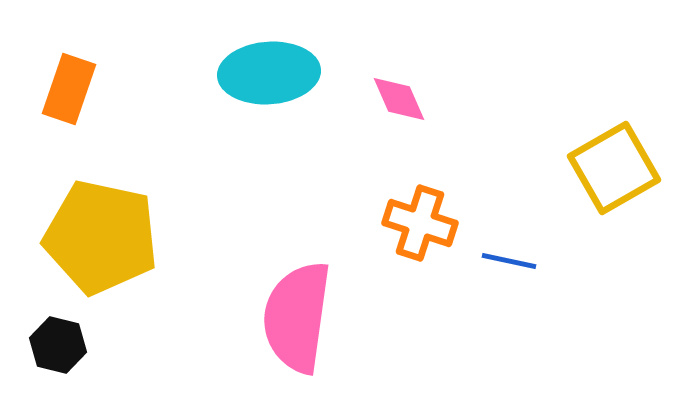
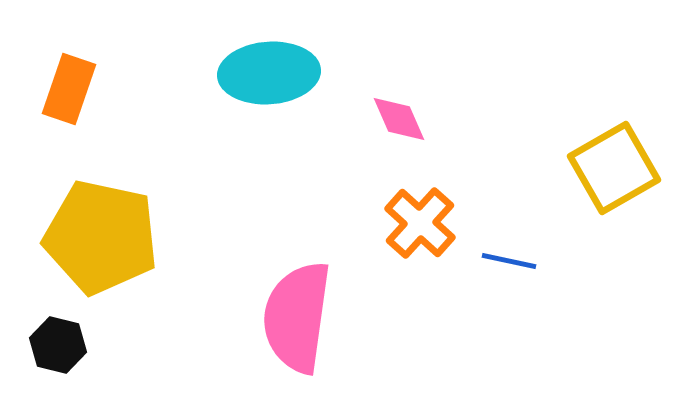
pink diamond: moved 20 px down
orange cross: rotated 24 degrees clockwise
